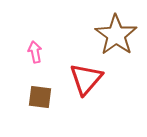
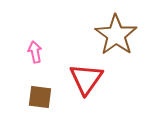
red triangle: rotated 6 degrees counterclockwise
